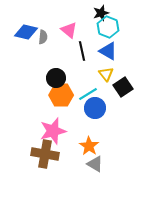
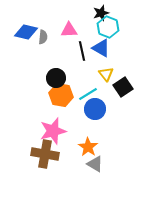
pink triangle: rotated 42 degrees counterclockwise
blue triangle: moved 7 px left, 3 px up
orange hexagon: rotated 10 degrees clockwise
blue circle: moved 1 px down
orange star: moved 1 px left, 1 px down
